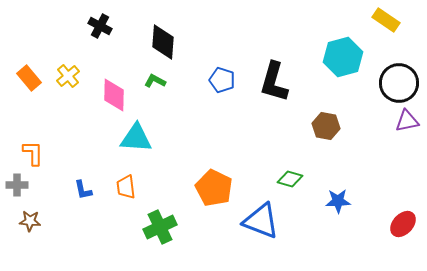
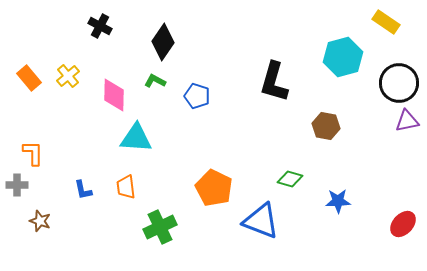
yellow rectangle: moved 2 px down
black diamond: rotated 30 degrees clockwise
blue pentagon: moved 25 px left, 16 px down
brown star: moved 10 px right; rotated 15 degrees clockwise
